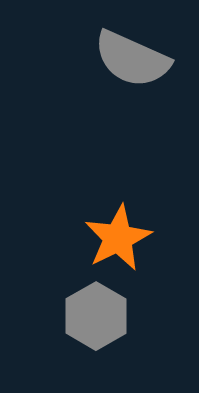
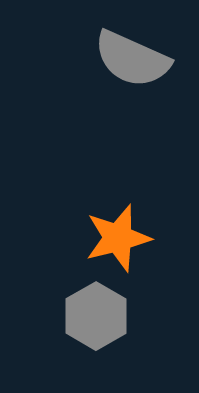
orange star: rotated 12 degrees clockwise
